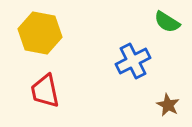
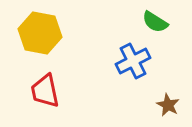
green semicircle: moved 12 px left
